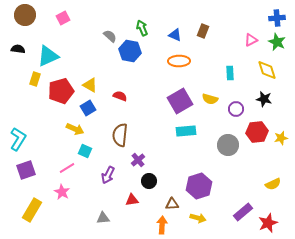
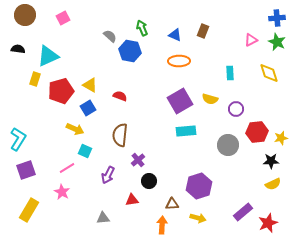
yellow diamond at (267, 70): moved 2 px right, 3 px down
black star at (264, 99): moved 7 px right, 62 px down; rotated 14 degrees counterclockwise
yellow rectangle at (32, 210): moved 3 px left
